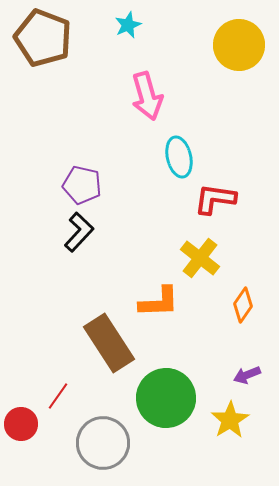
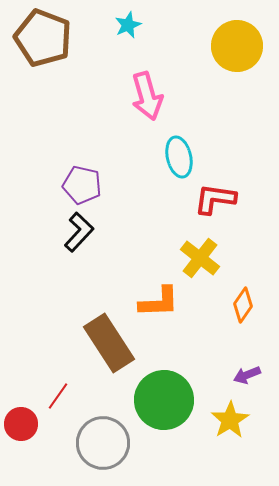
yellow circle: moved 2 px left, 1 px down
green circle: moved 2 px left, 2 px down
